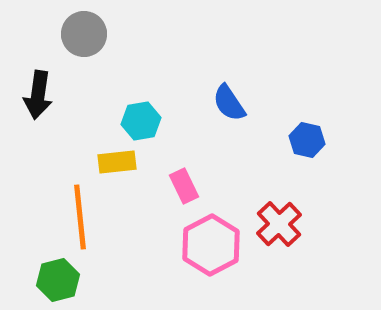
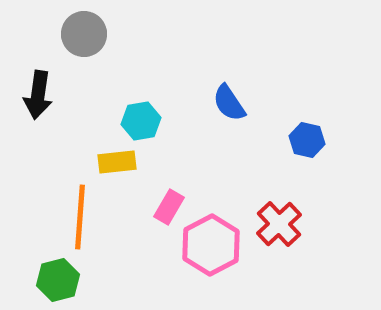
pink rectangle: moved 15 px left, 21 px down; rotated 56 degrees clockwise
orange line: rotated 10 degrees clockwise
